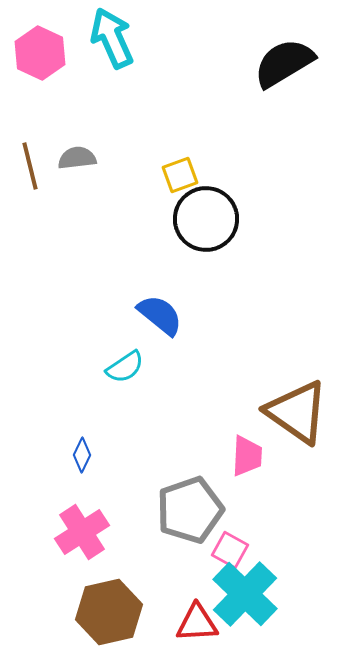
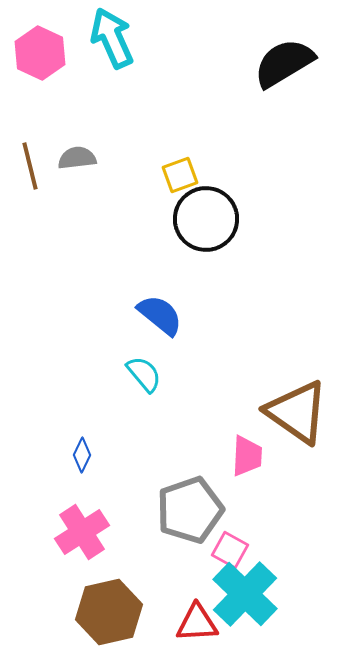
cyan semicircle: moved 19 px right, 7 px down; rotated 96 degrees counterclockwise
